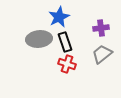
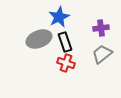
gray ellipse: rotated 15 degrees counterclockwise
red cross: moved 1 px left, 1 px up
